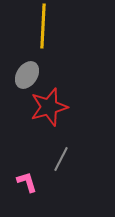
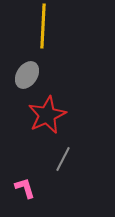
red star: moved 2 px left, 8 px down; rotated 9 degrees counterclockwise
gray line: moved 2 px right
pink L-shape: moved 2 px left, 6 px down
